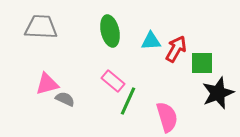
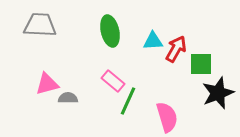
gray trapezoid: moved 1 px left, 2 px up
cyan triangle: moved 2 px right
green square: moved 1 px left, 1 px down
gray semicircle: moved 3 px right, 1 px up; rotated 24 degrees counterclockwise
